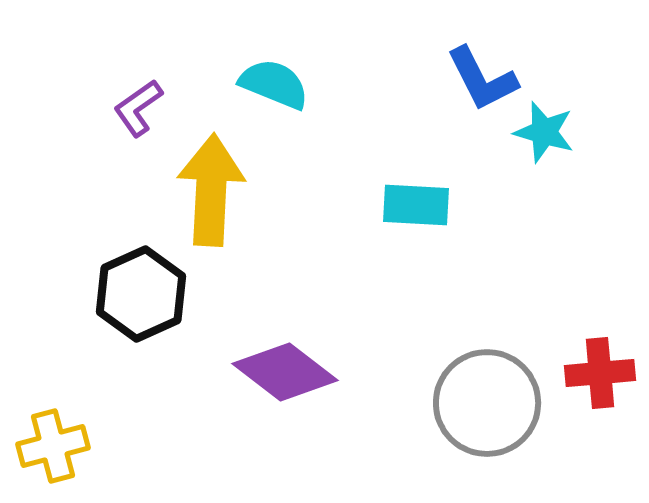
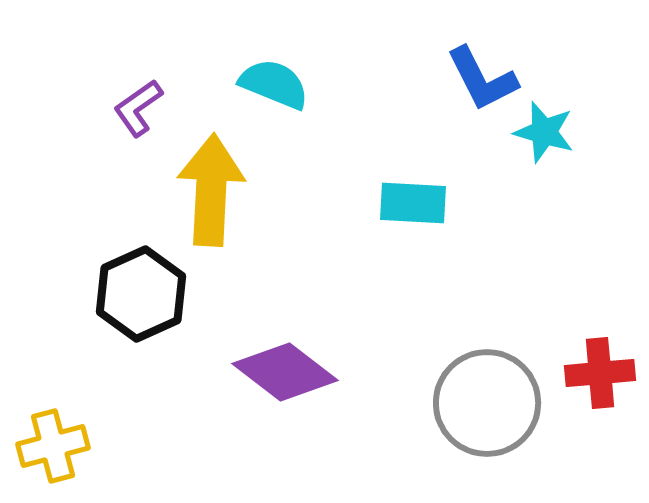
cyan rectangle: moved 3 px left, 2 px up
